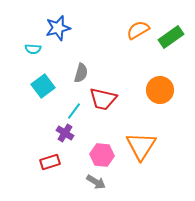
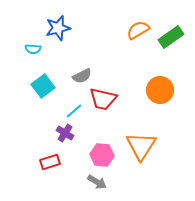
gray semicircle: moved 1 px right, 3 px down; rotated 48 degrees clockwise
cyan line: rotated 12 degrees clockwise
gray arrow: moved 1 px right
